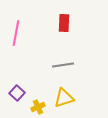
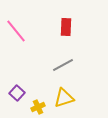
red rectangle: moved 2 px right, 4 px down
pink line: moved 2 px up; rotated 50 degrees counterclockwise
gray line: rotated 20 degrees counterclockwise
